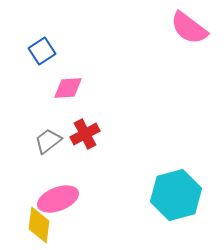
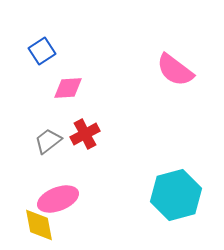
pink semicircle: moved 14 px left, 42 px down
yellow diamond: rotated 18 degrees counterclockwise
